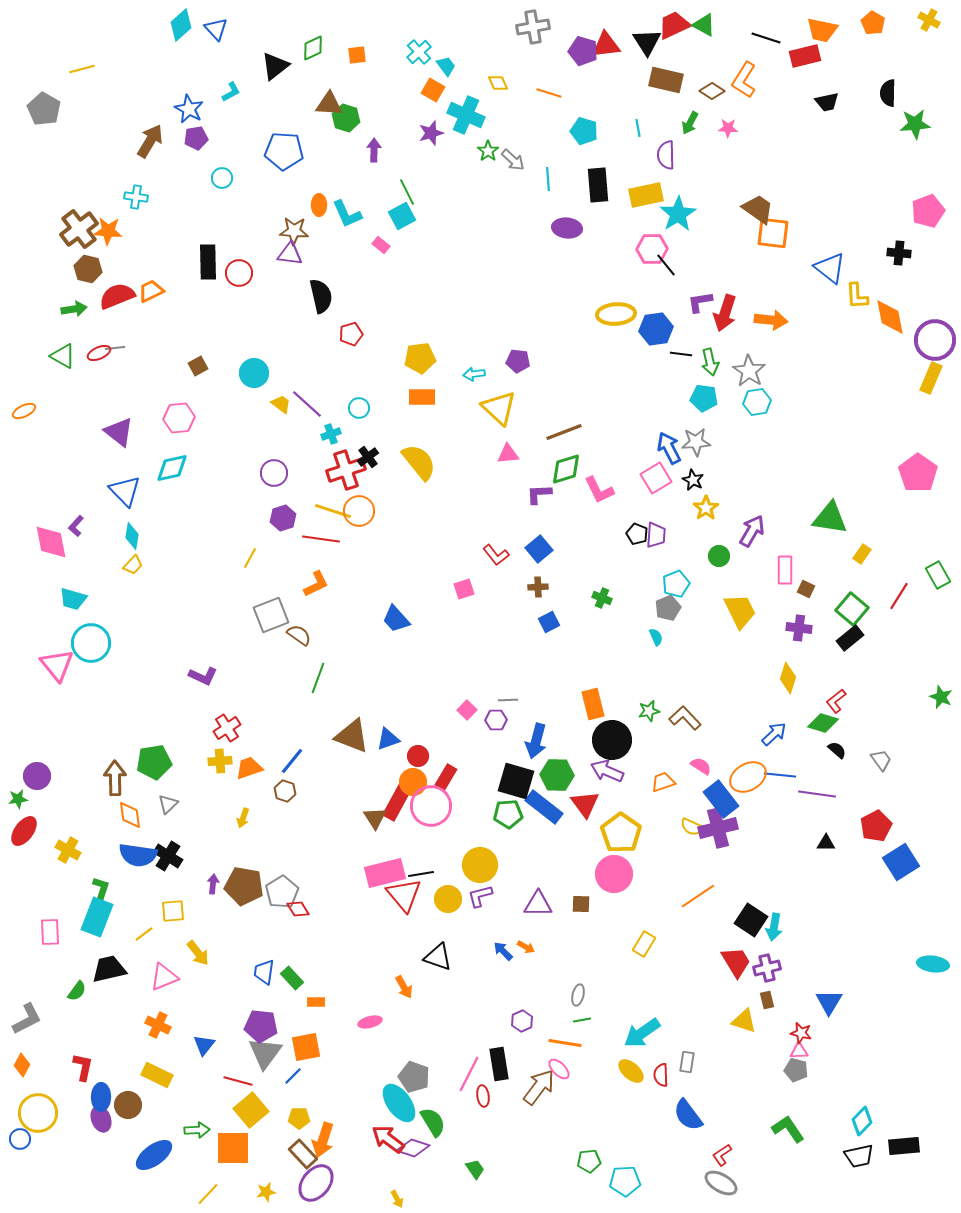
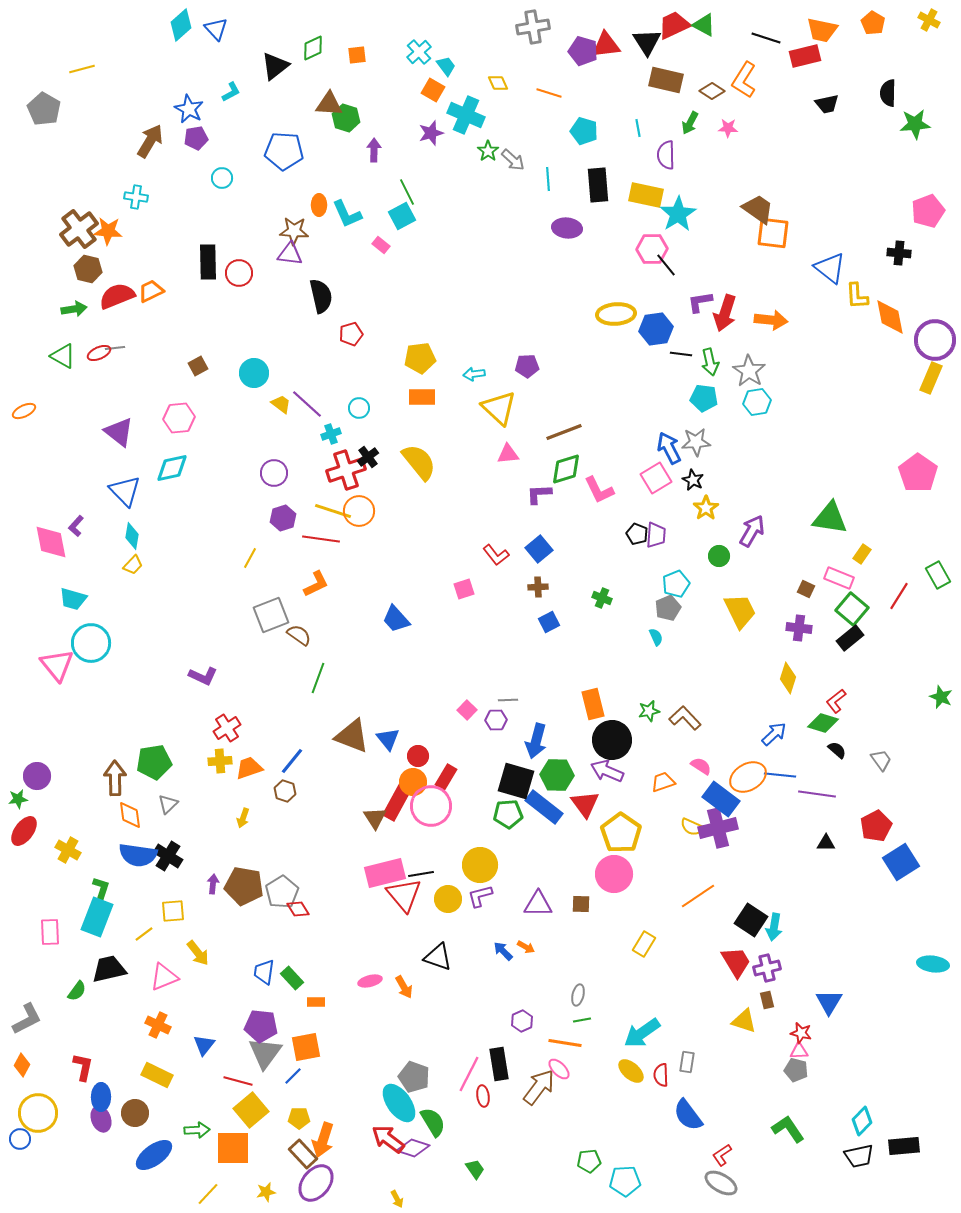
black trapezoid at (827, 102): moved 2 px down
yellow rectangle at (646, 195): rotated 24 degrees clockwise
purple pentagon at (518, 361): moved 9 px right, 5 px down; rotated 10 degrees counterclockwise
pink rectangle at (785, 570): moved 54 px right, 8 px down; rotated 68 degrees counterclockwise
blue triangle at (388, 739): rotated 50 degrees counterclockwise
blue rectangle at (721, 799): rotated 15 degrees counterclockwise
pink ellipse at (370, 1022): moved 41 px up
brown circle at (128, 1105): moved 7 px right, 8 px down
